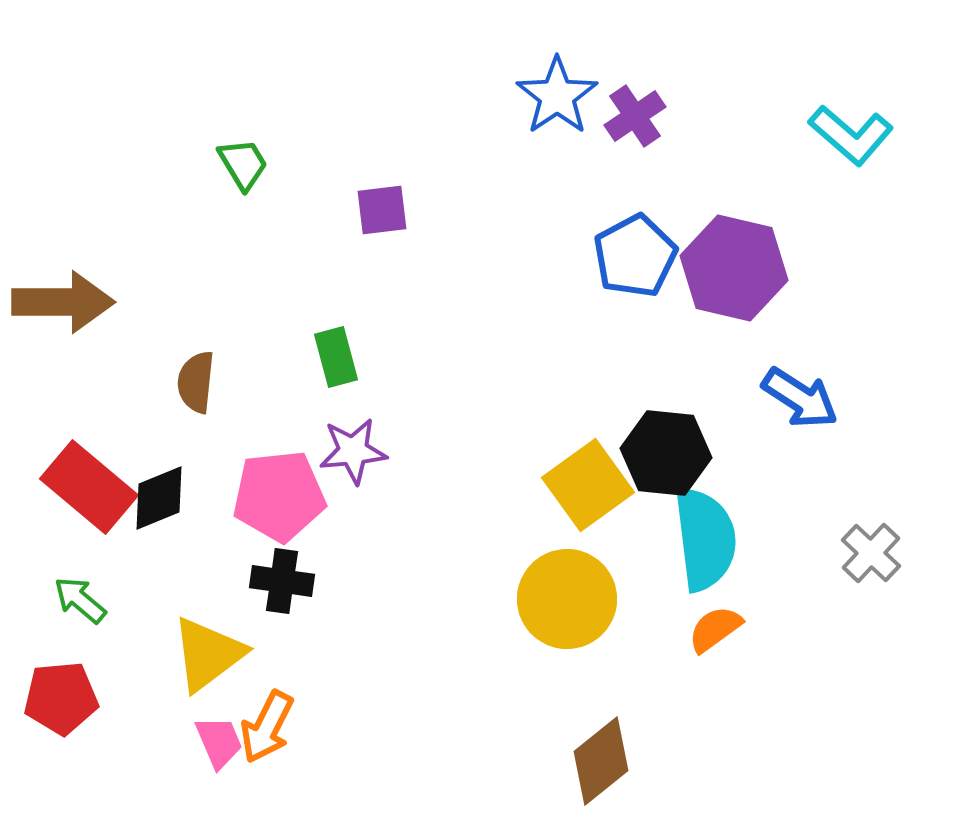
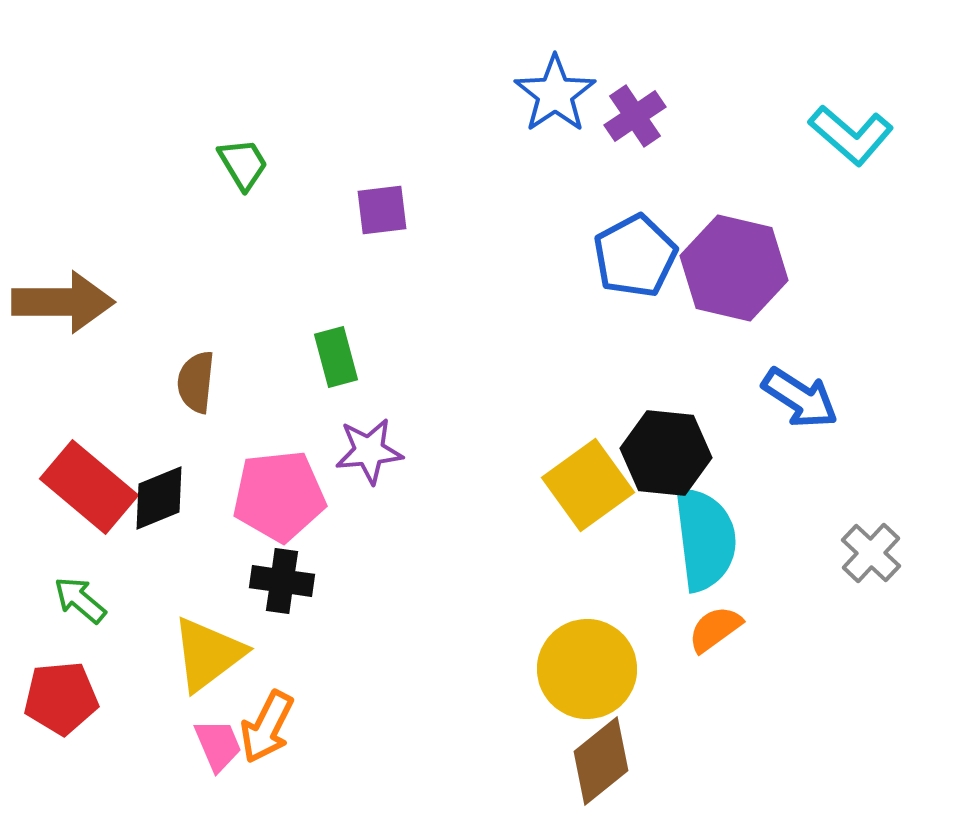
blue star: moved 2 px left, 2 px up
purple star: moved 16 px right
yellow circle: moved 20 px right, 70 px down
pink trapezoid: moved 1 px left, 3 px down
